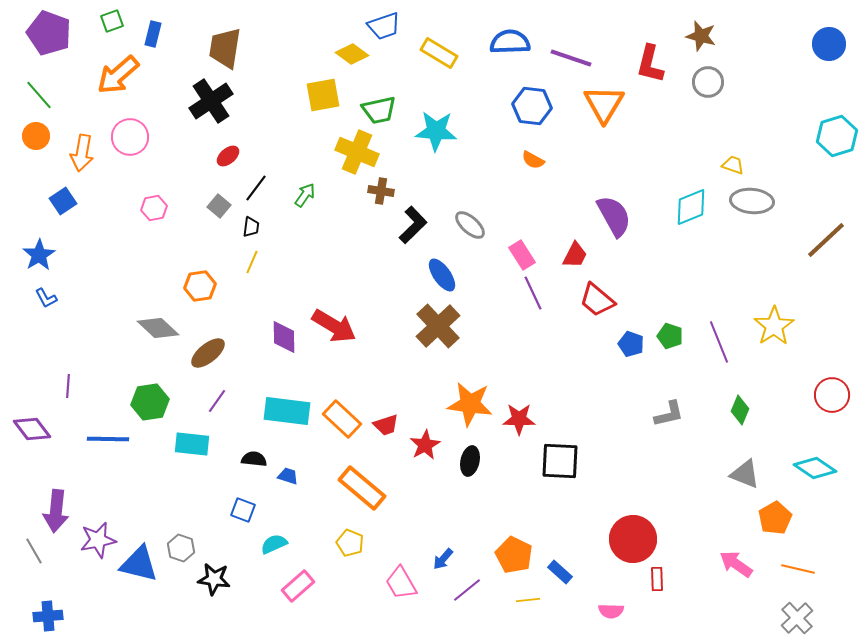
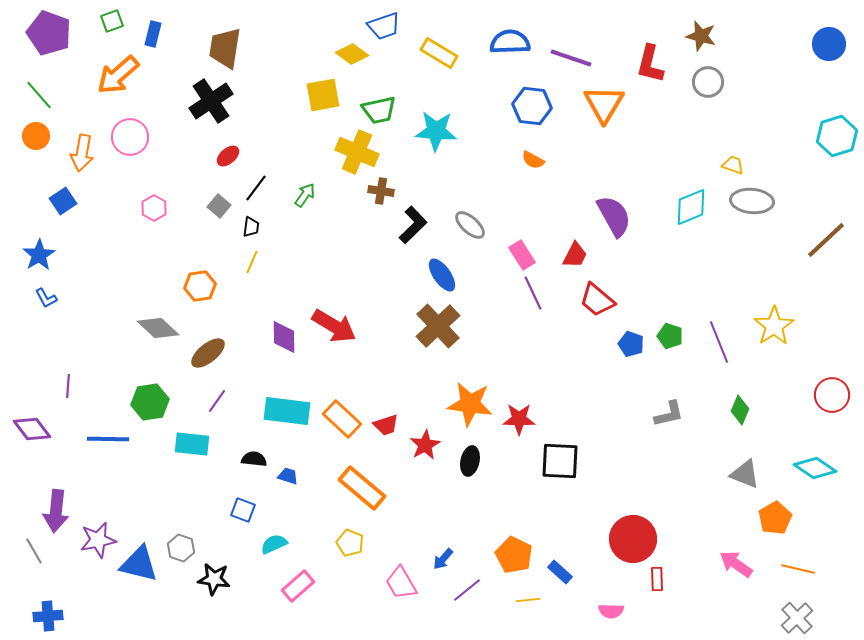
pink hexagon at (154, 208): rotated 20 degrees counterclockwise
